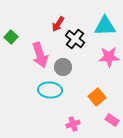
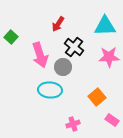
black cross: moved 1 px left, 8 px down
